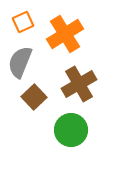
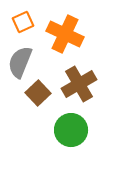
orange cross: rotated 33 degrees counterclockwise
brown square: moved 4 px right, 4 px up
